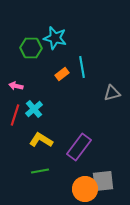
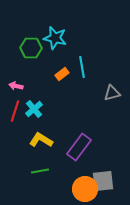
red line: moved 4 px up
